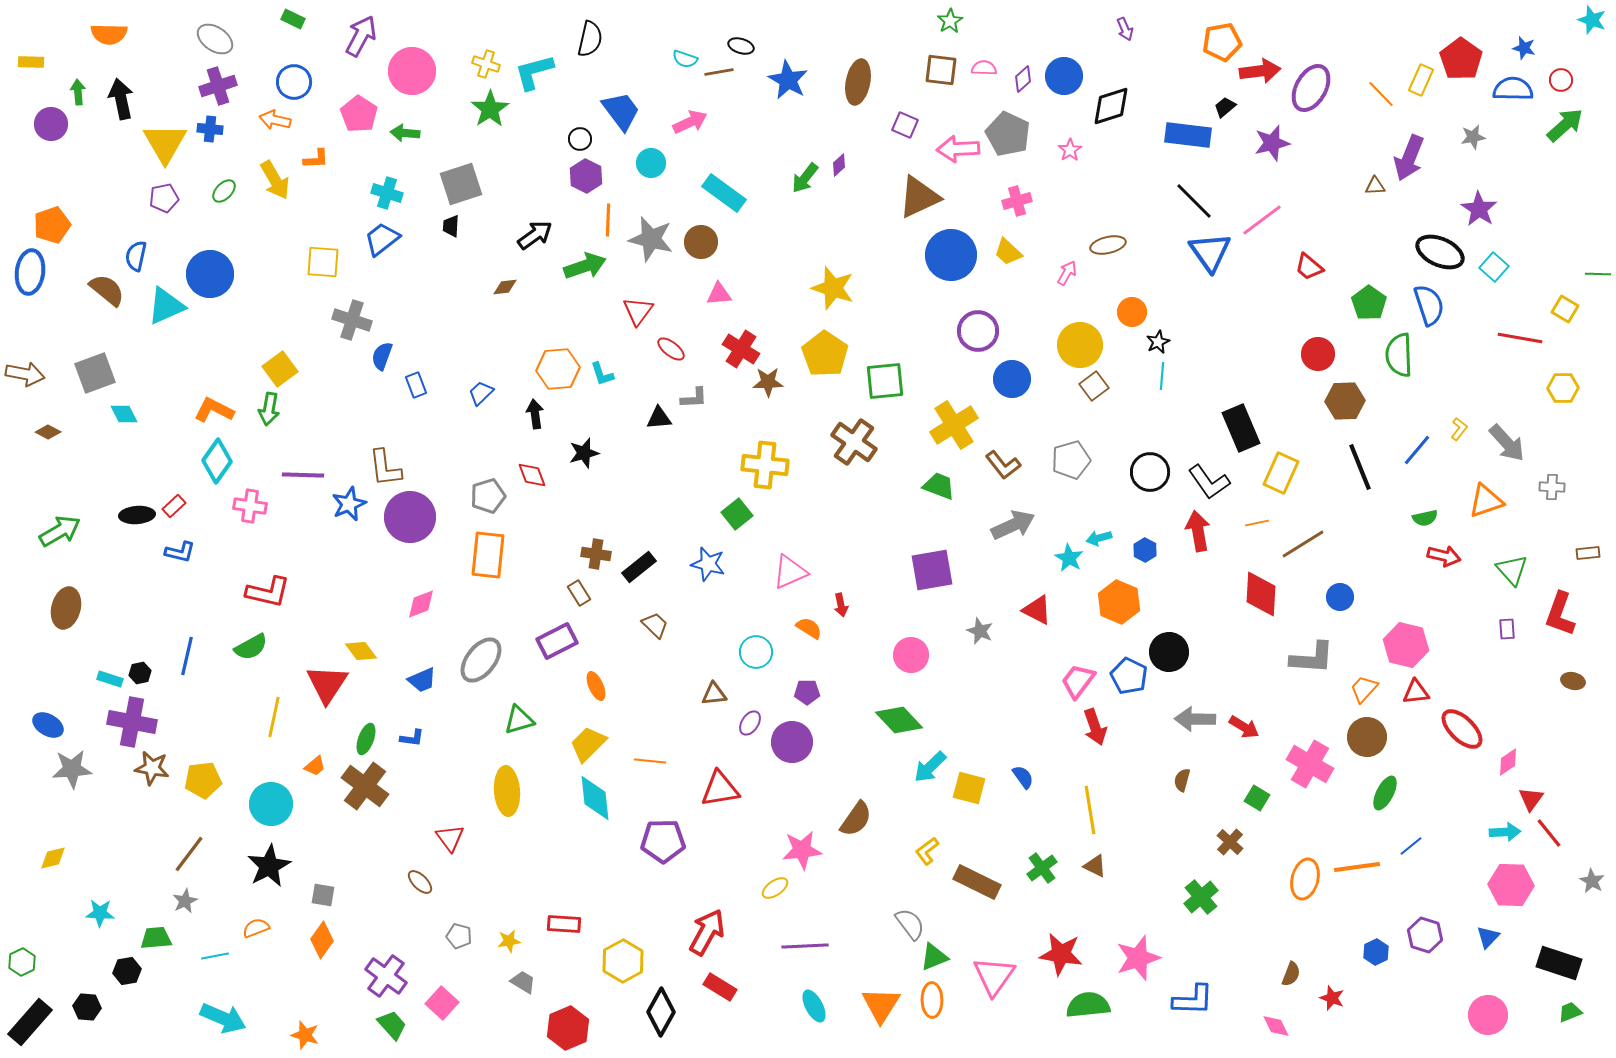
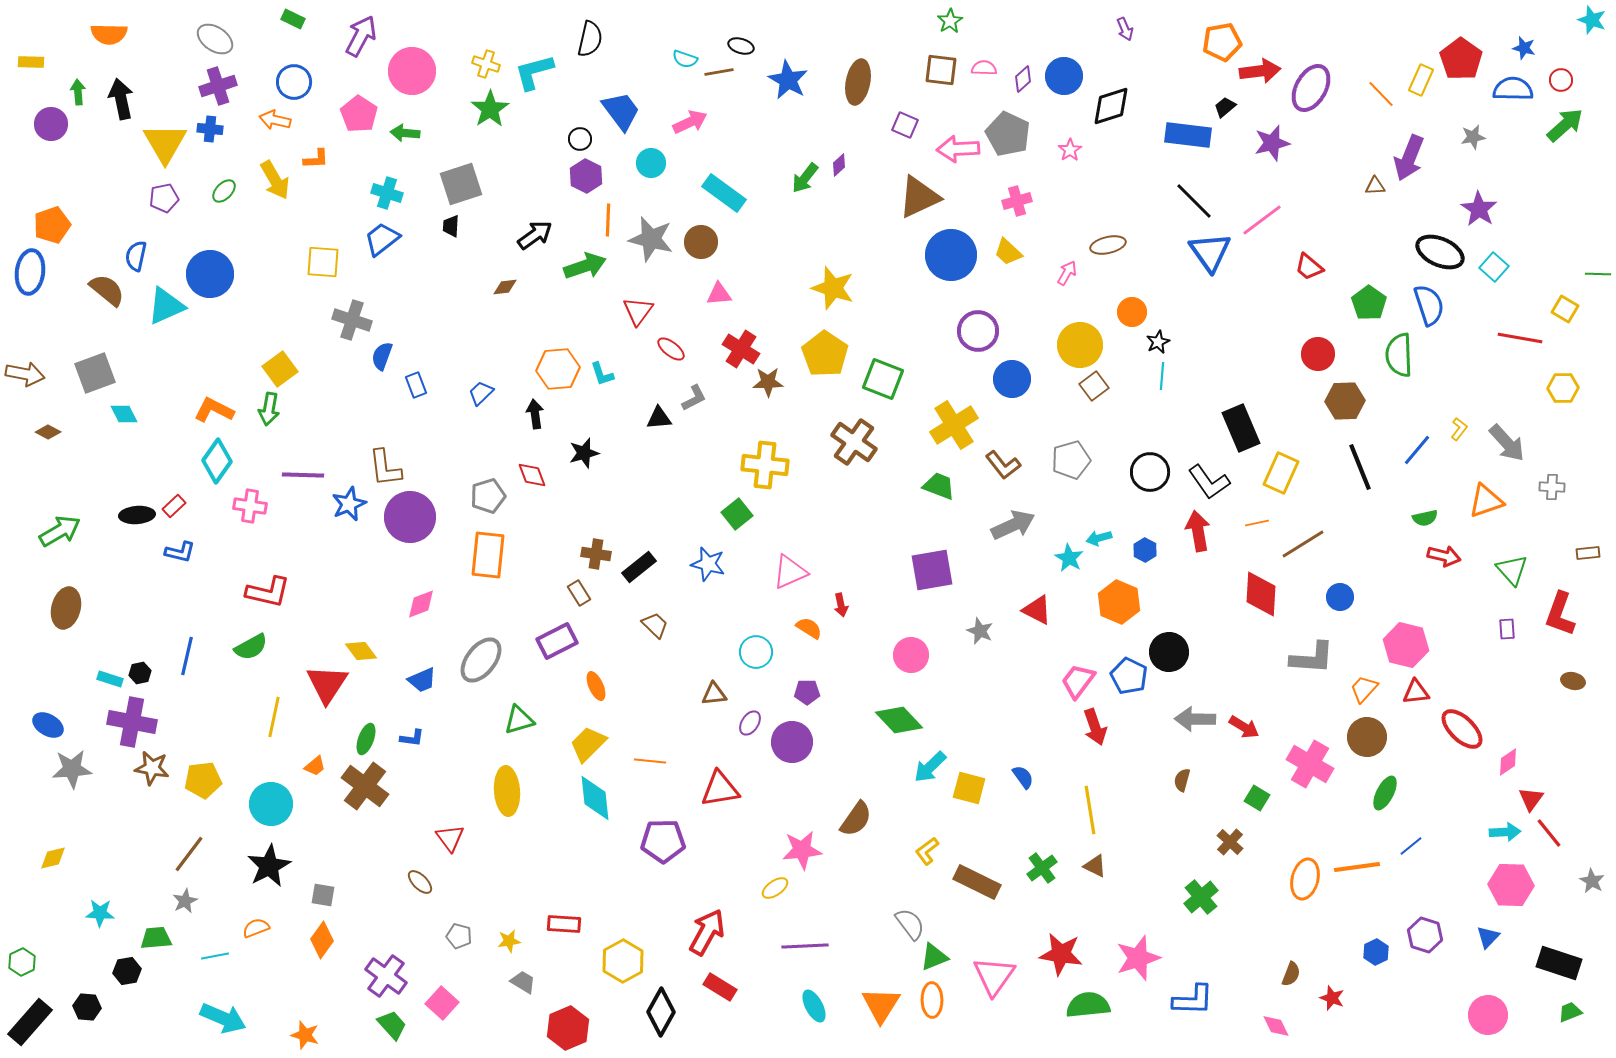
green square at (885, 381): moved 2 px left, 2 px up; rotated 27 degrees clockwise
gray L-shape at (694, 398): rotated 24 degrees counterclockwise
